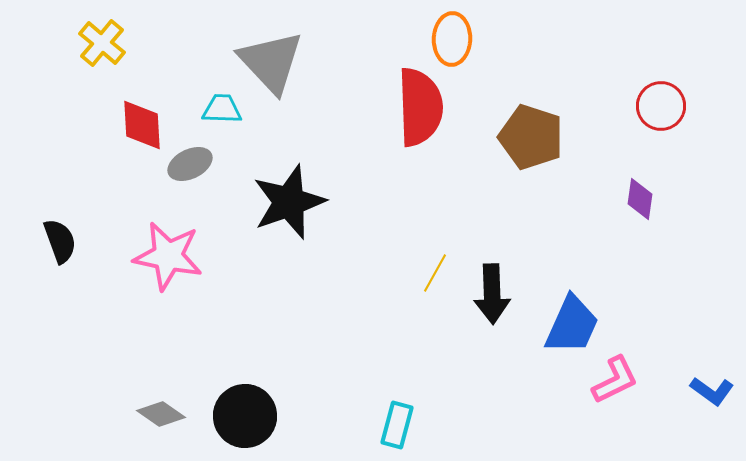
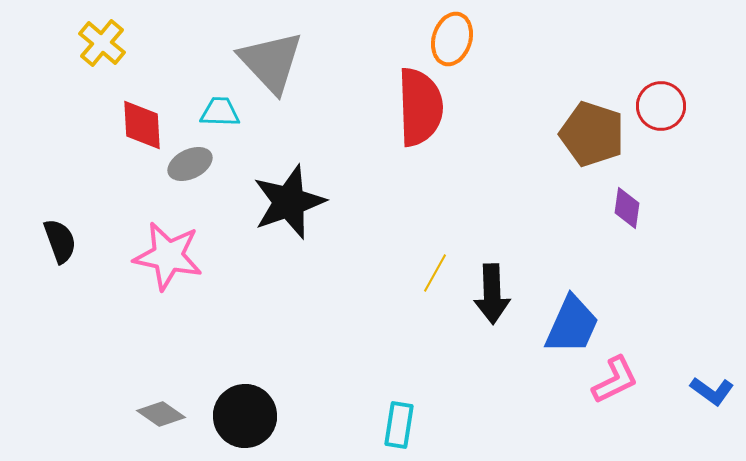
orange ellipse: rotated 15 degrees clockwise
cyan trapezoid: moved 2 px left, 3 px down
brown pentagon: moved 61 px right, 3 px up
purple diamond: moved 13 px left, 9 px down
cyan rectangle: moved 2 px right; rotated 6 degrees counterclockwise
